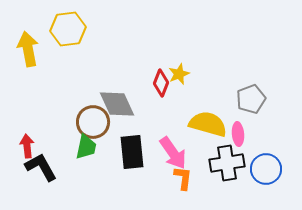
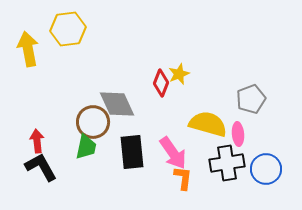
red arrow: moved 10 px right, 5 px up
